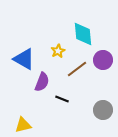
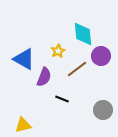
purple circle: moved 2 px left, 4 px up
purple semicircle: moved 2 px right, 5 px up
